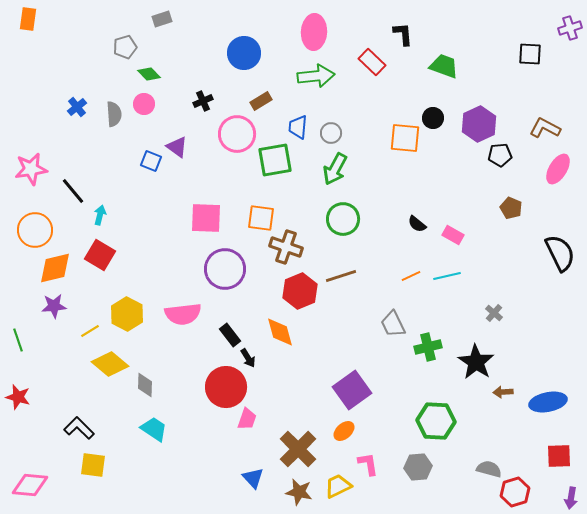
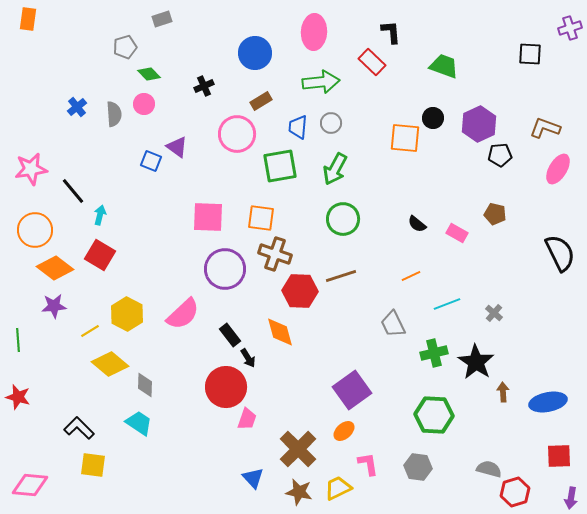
black L-shape at (403, 34): moved 12 px left, 2 px up
blue circle at (244, 53): moved 11 px right
green arrow at (316, 76): moved 5 px right, 6 px down
black cross at (203, 101): moved 1 px right, 15 px up
brown L-shape at (545, 128): rotated 8 degrees counterclockwise
gray circle at (331, 133): moved 10 px up
green square at (275, 160): moved 5 px right, 6 px down
brown pentagon at (511, 208): moved 16 px left, 6 px down; rotated 10 degrees counterclockwise
pink square at (206, 218): moved 2 px right, 1 px up
pink rectangle at (453, 235): moved 4 px right, 2 px up
brown cross at (286, 247): moved 11 px left, 7 px down
orange diamond at (55, 268): rotated 51 degrees clockwise
cyan line at (447, 276): moved 28 px down; rotated 8 degrees counterclockwise
red hexagon at (300, 291): rotated 24 degrees clockwise
pink semicircle at (183, 314): rotated 36 degrees counterclockwise
green line at (18, 340): rotated 15 degrees clockwise
green cross at (428, 347): moved 6 px right, 6 px down
brown arrow at (503, 392): rotated 90 degrees clockwise
green hexagon at (436, 421): moved 2 px left, 6 px up
cyan trapezoid at (154, 429): moved 15 px left, 6 px up
gray hexagon at (418, 467): rotated 12 degrees clockwise
yellow trapezoid at (338, 486): moved 2 px down
